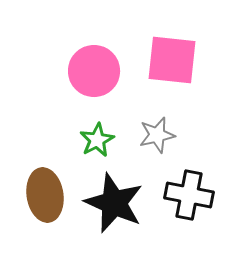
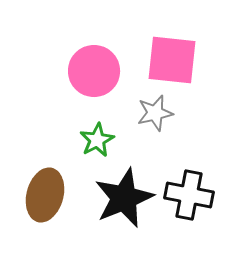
gray star: moved 2 px left, 22 px up
brown ellipse: rotated 24 degrees clockwise
black star: moved 10 px right, 5 px up; rotated 26 degrees clockwise
